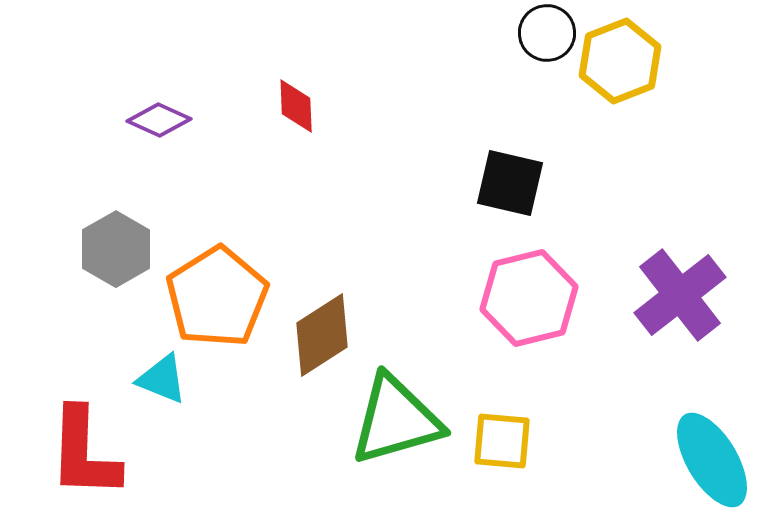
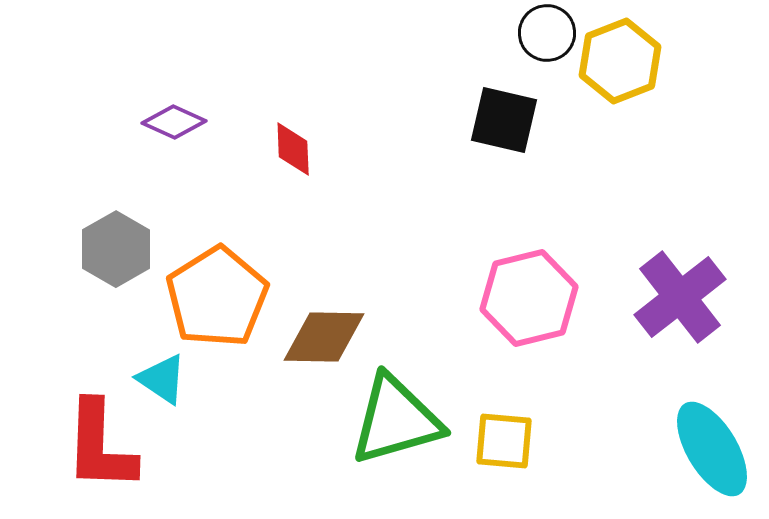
red diamond: moved 3 px left, 43 px down
purple diamond: moved 15 px right, 2 px down
black square: moved 6 px left, 63 px up
purple cross: moved 2 px down
brown diamond: moved 2 px right, 2 px down; rotated 34 degrees clockwise
cyan triangle: rotated 12 degrees clockwise
yellow square: moved 2 px right
red L-shape: moved 16 px right, 7 px up
cyan ellipse: moved 11 px up
